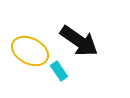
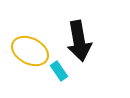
black arrow: rotated 45 degrees clockwise
